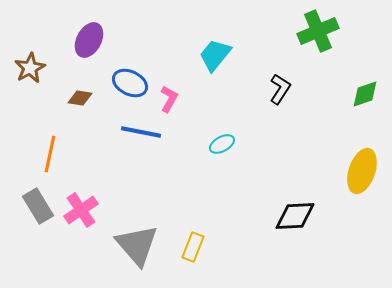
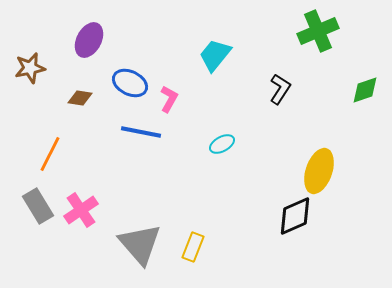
brown star: rotated 16 degrees clockwise
green diamond: moved 4 px up
orange line: rotated 15 degrees clockwise
yellow ellipse: moved 43 px left
black diamond: rotated 21 degrees counterclockwise
gray triangle: moved 3 px right, 1 px up
